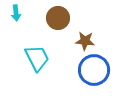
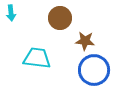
cyan arrow: moved 5 px left
brown circle: moved 2 px right
cyan trapezoid: rotated 56 degrees counterclockwise
